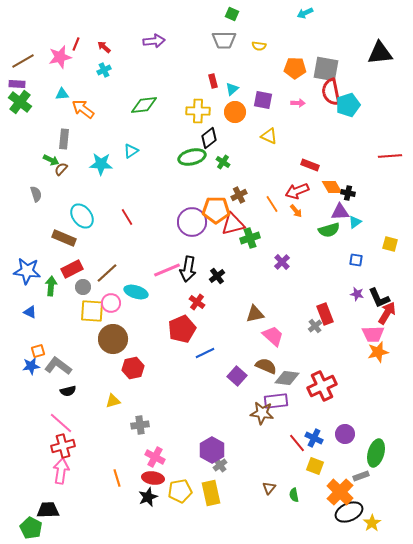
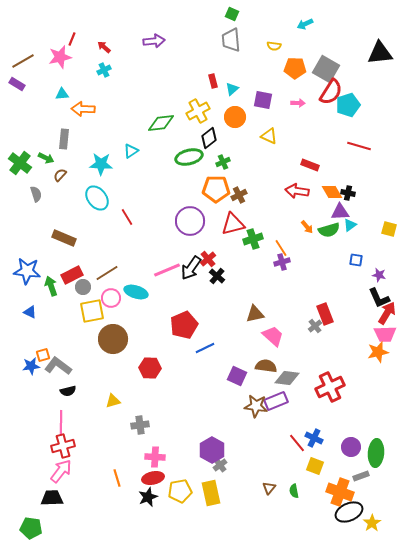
cyan arrow at (305, 13): moved 11 px down
gray trapezoid at (224, 40): moved 7 px right; rotated 85 degrees clockwise
red line at (76, 44): moved 4 px left, 5 px up
yellow semicircle at (259, 46): moved 15 px right
gray square at (326, 69): rotated 20 degrees clockwise
purple rectangle at (17, 84): rotated 28 degrees clockwise
red semicircle at (331, 92): rotated 136 degrees counterclockwise
green cross at (20, 102): moved 61 px down
green diamond at (144, 105): moved 17 px right, 18 px down
orange arrow at (83, 109): rotated 35 degrees counterclockwise
yellow cross at (198, 111): rotated 30 degrees counterclockwise
orange circle at (235, 112): moved 5 px down
red line at (390, 156): moved 31 px left, 10 px up; rotated 20 degrees clockwise
green ellipse at (192, 157): moved 3 px left
green arrow at (51, 160): moved 5 px left, 2 px up
green cross at (223, 162): rotated 32 degrees clockwise
brown semicircle at (61, 169): moved 1 px left, 6 px down
orange diamond at (332, 187): moved 5 px down
red arrow at (297, 191): rotated 30 degrees clockwise
orange line at (272, 204): moved 9 px right, 44 px down
orange pentagon at (216, 210): moved 21 px up
orange arrow at (296, 211): moved 11 px right, 16 px down
cyan ellipse at (82, 216): moved 15 px right, 18 px up
purple circle at (192, 222): moved 2 px left, 1 px up
cyan triangle at (355, 222): moved 5 px left, 3 px down
green cross at (250, 238): moved 3 px right, 1 px down
yellow square at (390, 244): moved 1 px left, 15 px up
purple cross at (282, 262): rotated 28 degrees clockwise
red rectangle at (72, 269): moved 6 px down
black arrow at (188, 269): moved 3 px right, 1 px up; rotated 25 degrees clockwise
brown line at (107, 273): rotated 10 degrees clockwise
black cross at (217, 276): rotated 14 degrees counterclockwise
green arrow at (51, 286): rotated 24 degrees counterclockwise
purple star at (357, 294): moved 22 px right, 19 px up
red cross at (197, 302): moved 11 px right, 43 px up; rotated 14 degrees clockwise
pink circle at (111, 303): moved 5 px up
yellow square at (92, 311): rotated 15 degrees counterclockwise
red pentagon at (182, 329): moved 2 px right, 4 px up
pink trapezoid at (373, 334): moved 12 px right
orange square at (38, 351): moved 5 px right, 4 px down
blue line at (205, 353): moved 5 px up
brown semicircle at (266, 366): rotated 15 degrees counterclockwise
red hexagon at (133, 368): moved 17 px right; rotated 15 degrees clockwise
purple square at (237, 376): rotated 18 degrees counterclockwise
red cross at (322, 386): moved 8 px right, 1 px down
purple rectangle at (276, 401): rotated 15 degrees counterclockwise
brown star at (262, 413): moved 6 px left, 7 px up
pink line at (61, 423): rotated 50 degrees clockwise
purple circle at (345, 434): moved 6 px right, 13 px down
green ellipse at (376, 453): rotated 12 degrees counterclockwise
pink cross at (155, 457): rotated 24 degrees counterclockwise
pink arrow at (61, 471): rotated 30 degrees clockwise
red ellipse at (153, 478): rotated 20 degrees counterclockwise
orange cross at (340, 492): rotated 24 degrees counterclockwise
green semicircle at (294, 495): moved 4 px up
black trapezoid at (48, 510): moved 4 px right, 12 px up
green pentagon at (31, 528): rotated 20 degrees counterclockwise
